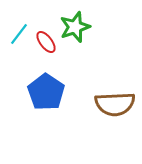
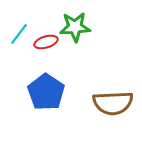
green star: rotated 16 degrees clockwise
red ellipse: rotated 70 degrees counterclockwise
brown semicircle: moved 2 px left, 1 px up
